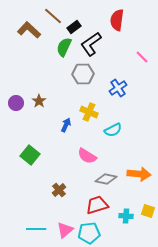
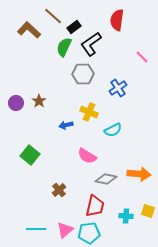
blue arrow: rotated 128 degrees counterclockwise
red trapezoid: moved 2 px left, 1 px down; rotated 120 degrees clockwise
